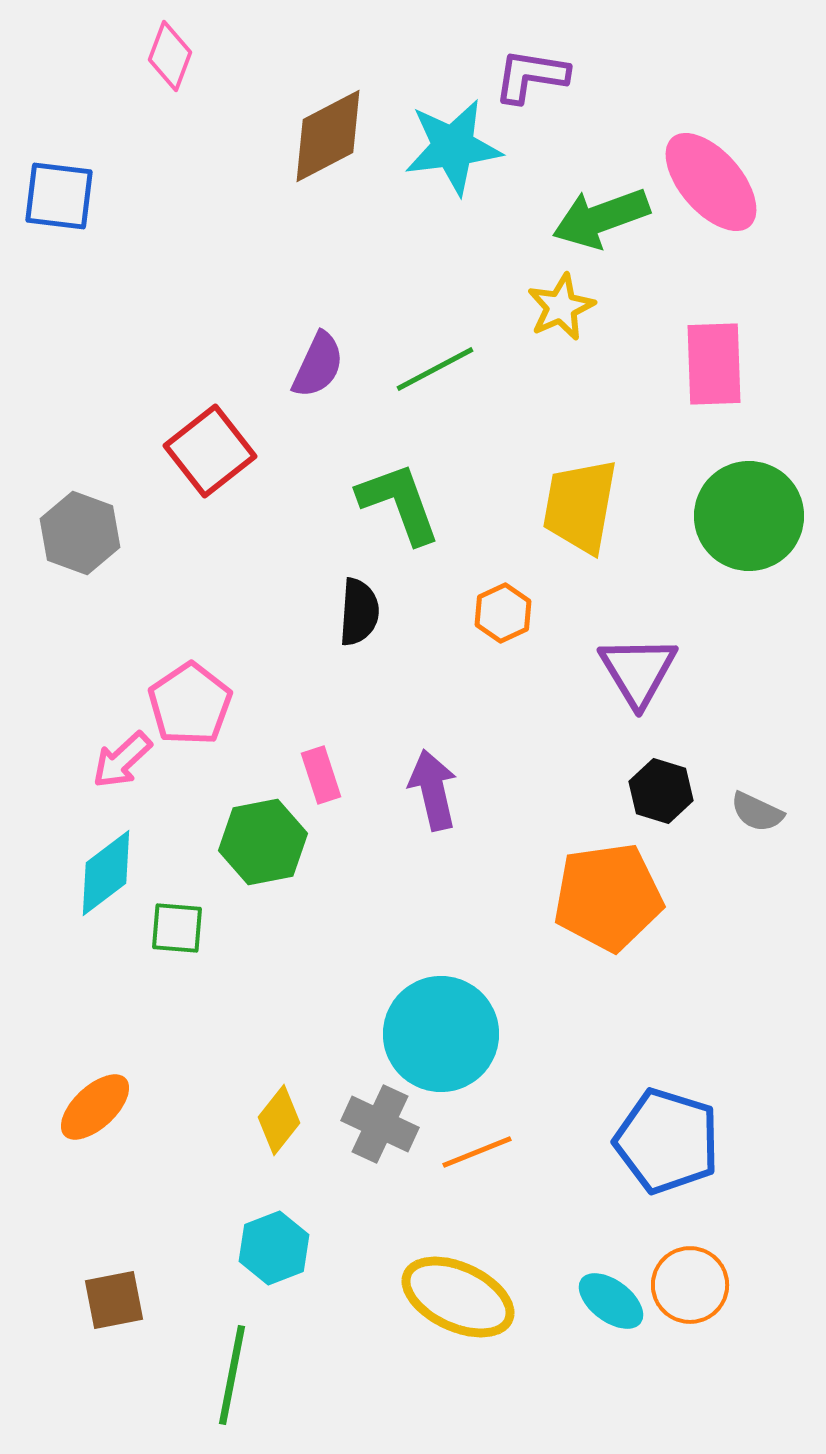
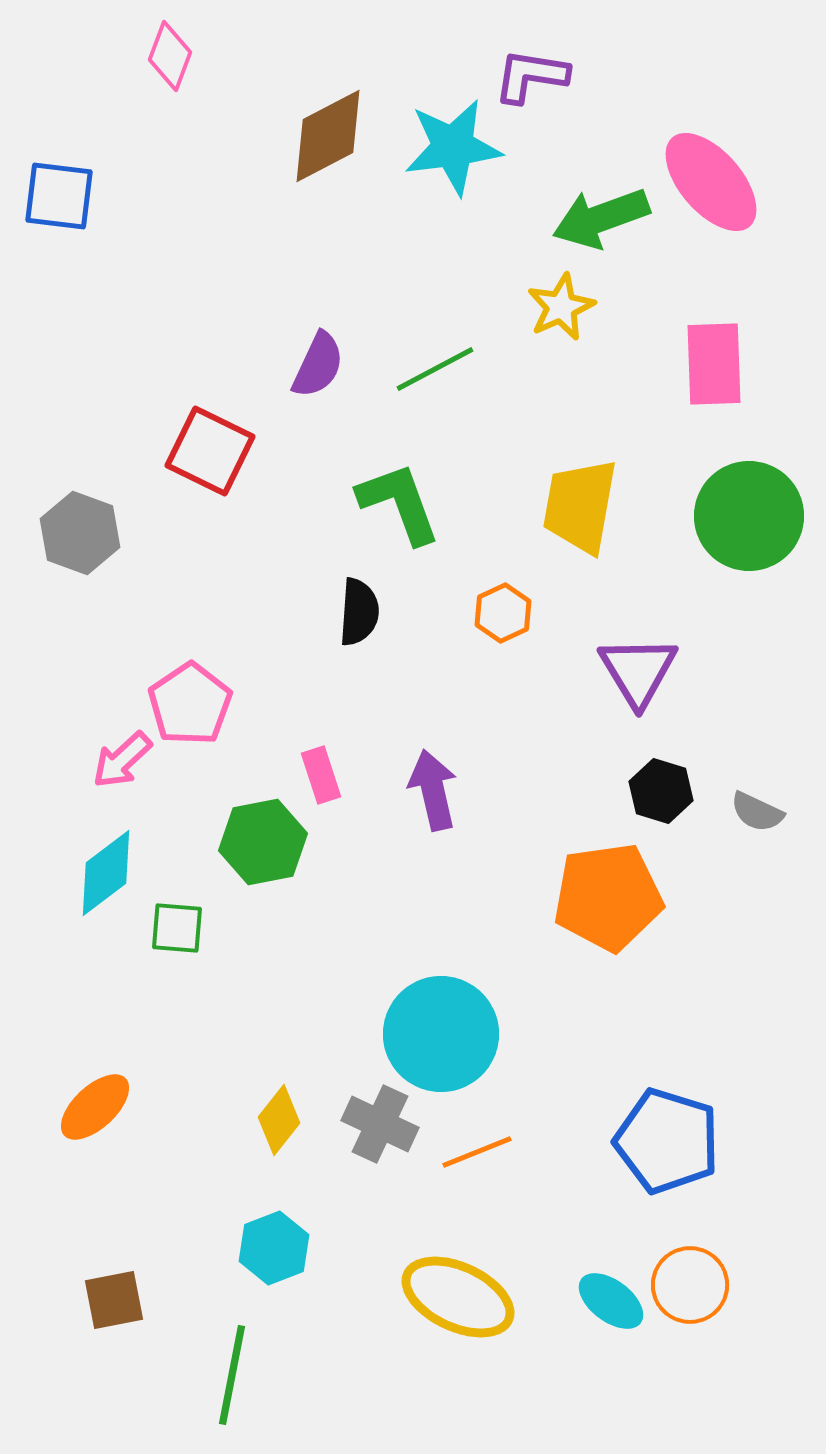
red square at (210, 451): rotated 26 degrees counterclockwise
